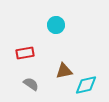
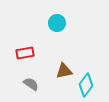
cyan circle: moved 1 px right, 2 px up
cyan diamond: rotated 40 degrees counterclockwise
